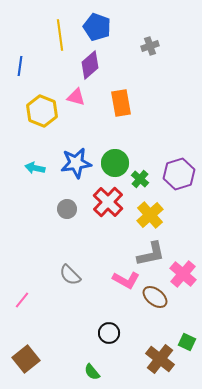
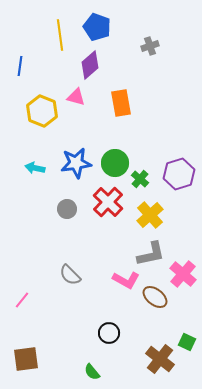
brown square: rotated 32 degrees clockwise
